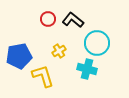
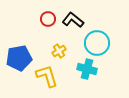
blue pentagon: moved 2 px down
yellow L-shape: moved 4 px right
